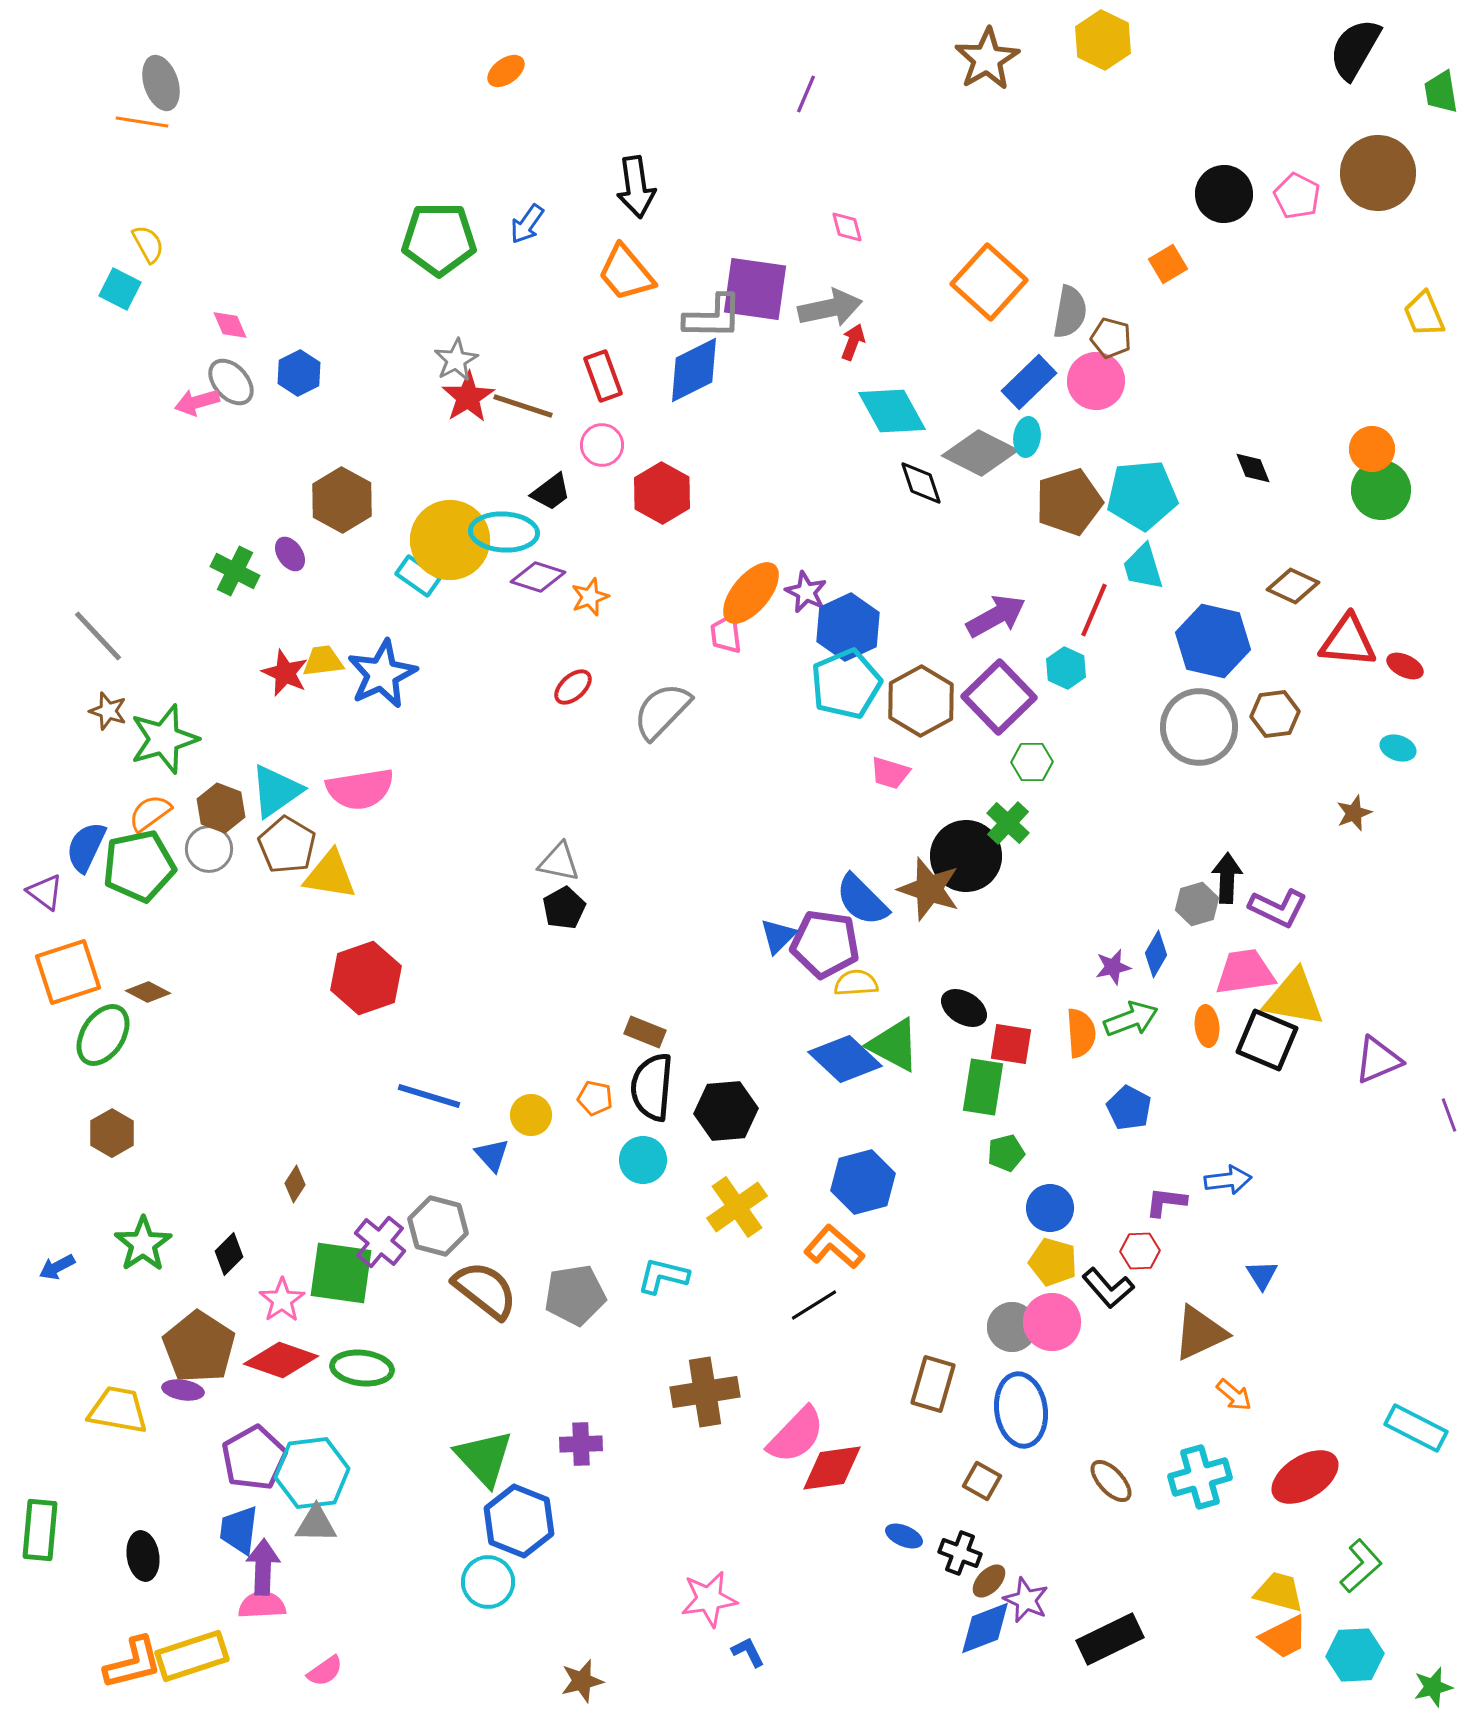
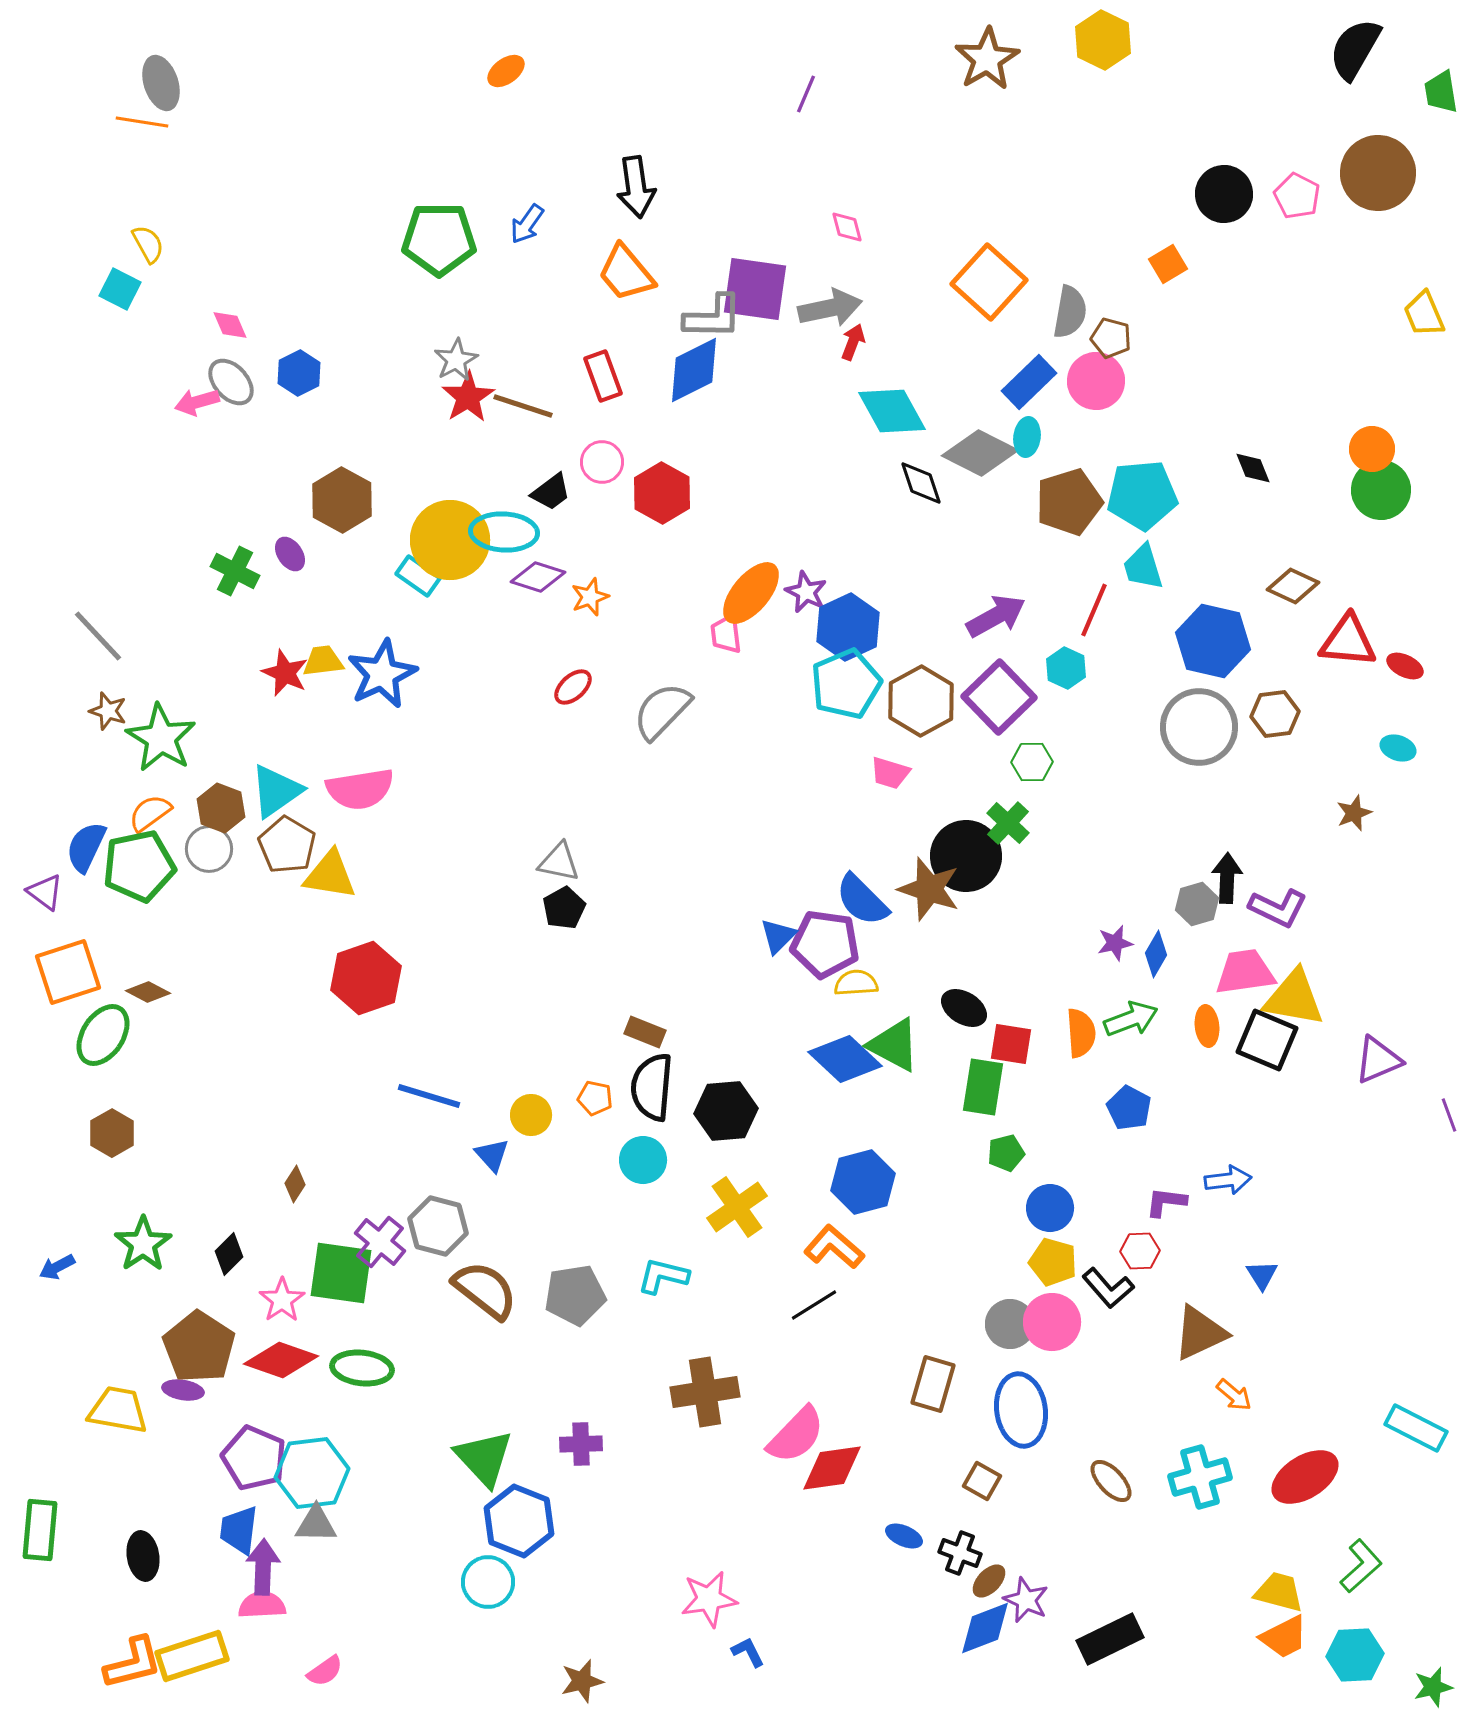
pink circle at (602, 445): moved 17 px down
green star at (164, 739): moved 3 px left, 1 px up; rotated 24 degrees counterclockwise
purple star at (1113, 967): moved 2 px right, 24 px up
gray circle at (1012, 1327): moved 2 px left, 3 px up
purple pentagon at (254, 1458): rotated 20 degrees counterclockwise
